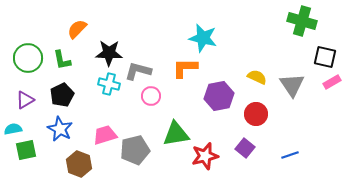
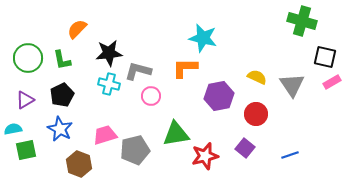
black star: rotated 8 degrees counterclockwise
